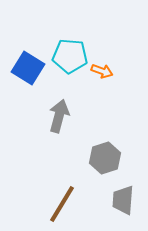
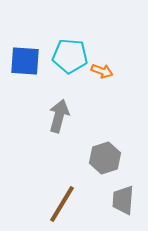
blue square: moved 3 px left, 7 px up; rotated 28 degrees counterclockwise
